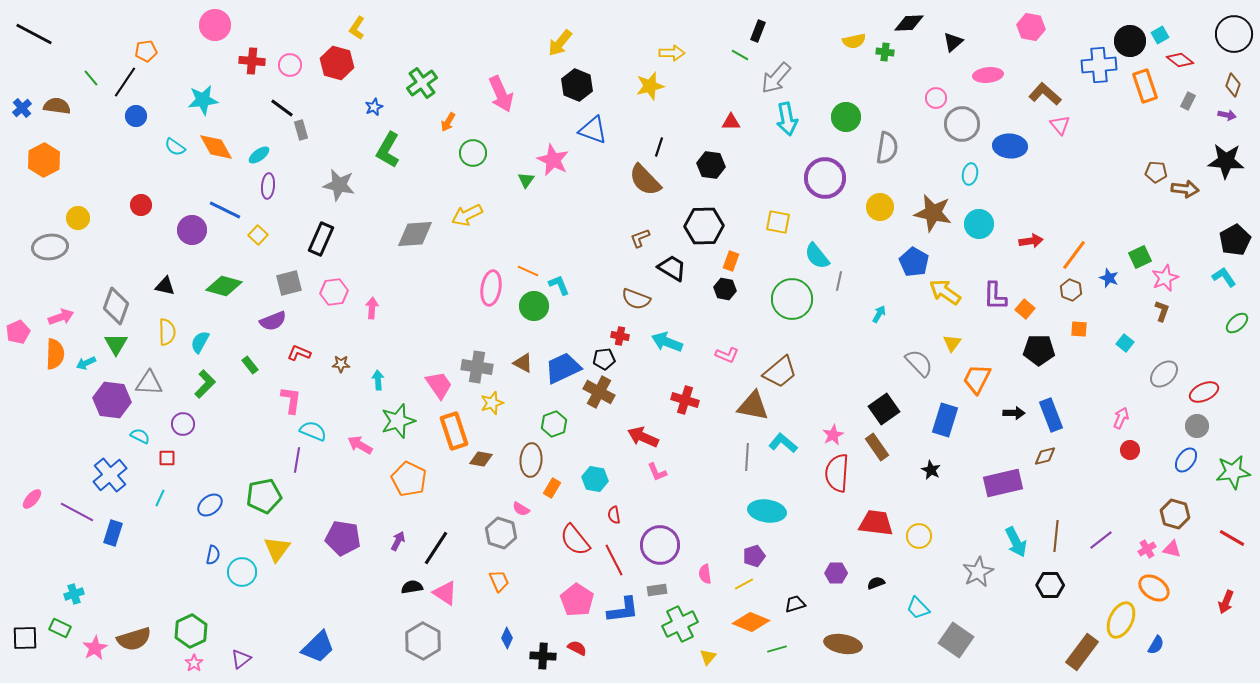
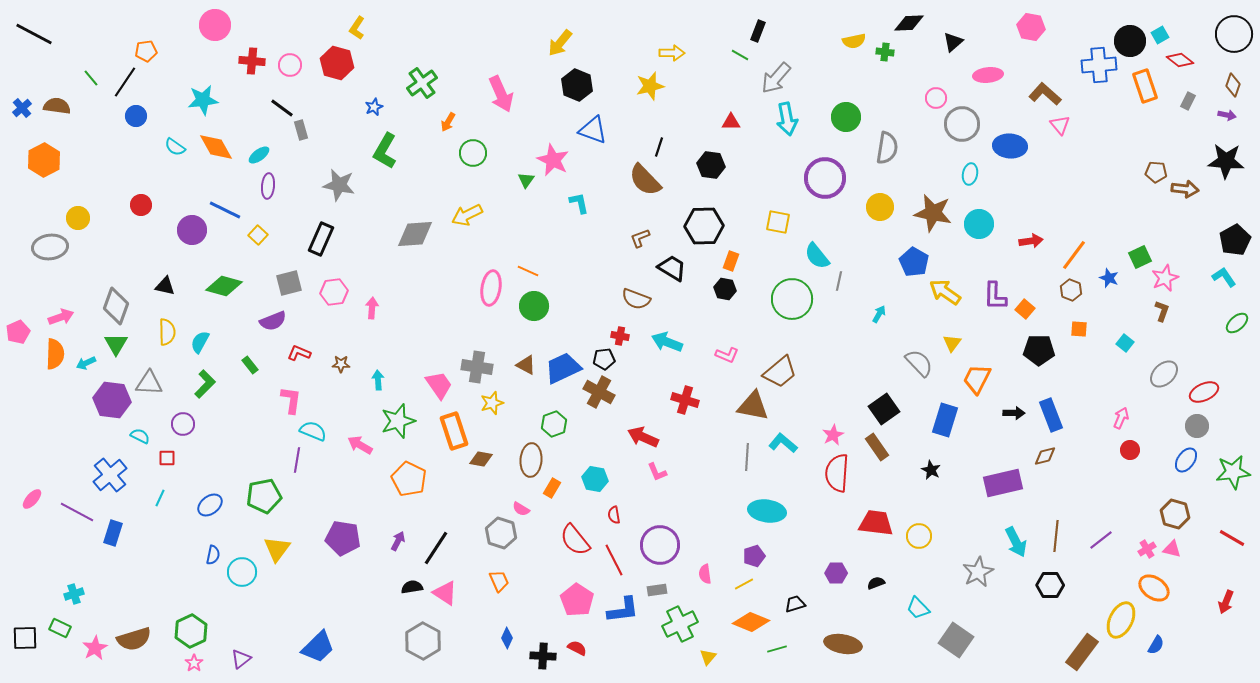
green L-shape at (388, 150): moved 3 px left, 1 px down
cyan L-shape at (559, 285): moved 20 px right, 82 px up; rotated 10 degrees clockwise
brown triangle at (523, 363): moved 3 px right, 2 px down
